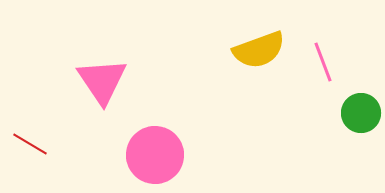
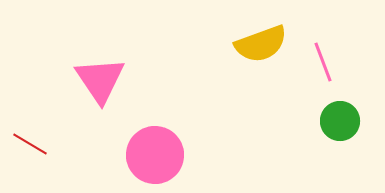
yellow semicircle: moved 2 px right, 6 px up
pink triangle: moved 2 px left, 1 px up
green circle: moved 21 px left, 8 px down
